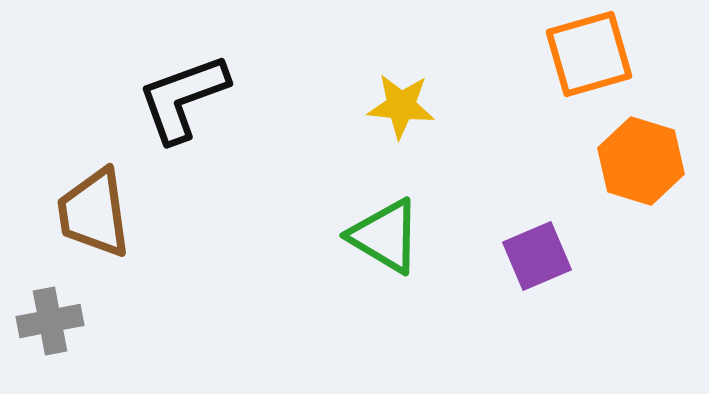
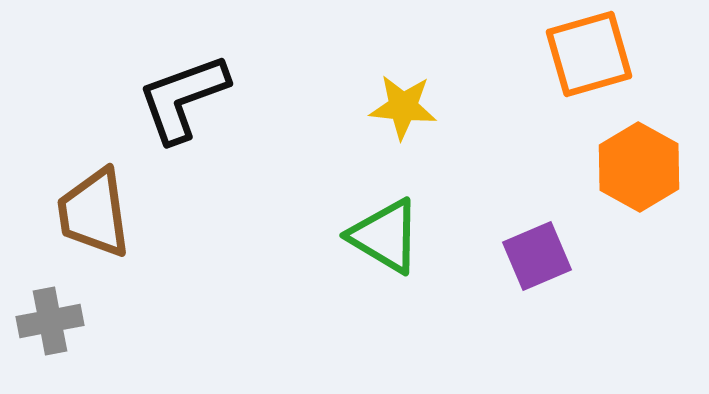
yellow star: moved 2 px right, 1 px down
orange hexagon: moved 2 px left, 6 px down; rotated 12 degrees clockwise
